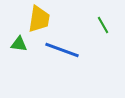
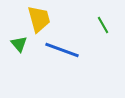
yellow trapezoid: rotated 24 degrees counterclockwise
green triangle: rotated 42 degrees clockwise
